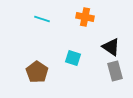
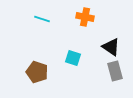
brown pentagon: rotated 15 degrees counterclockwise
